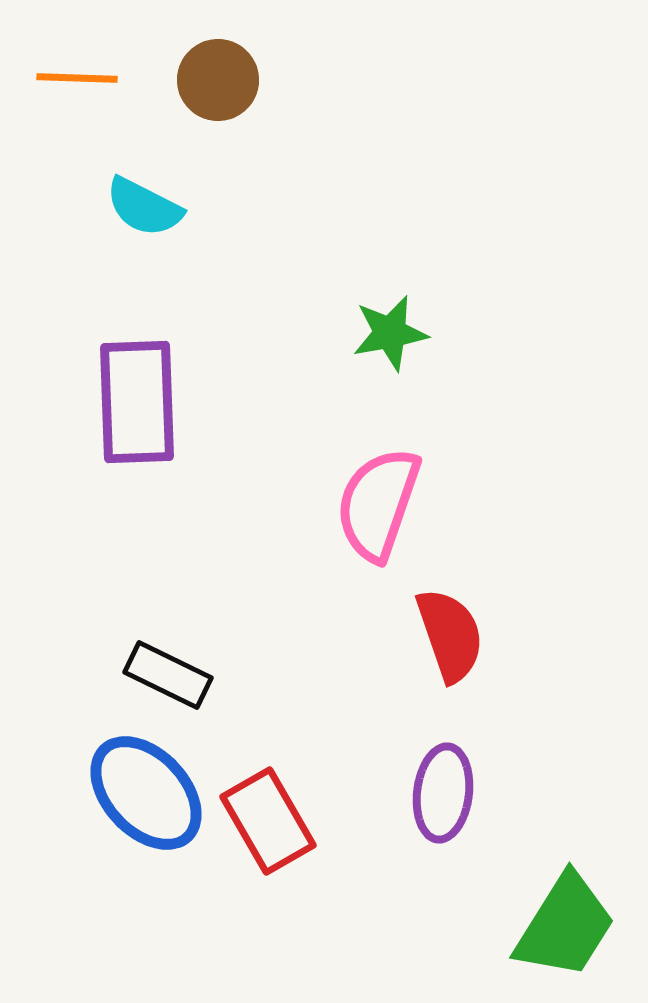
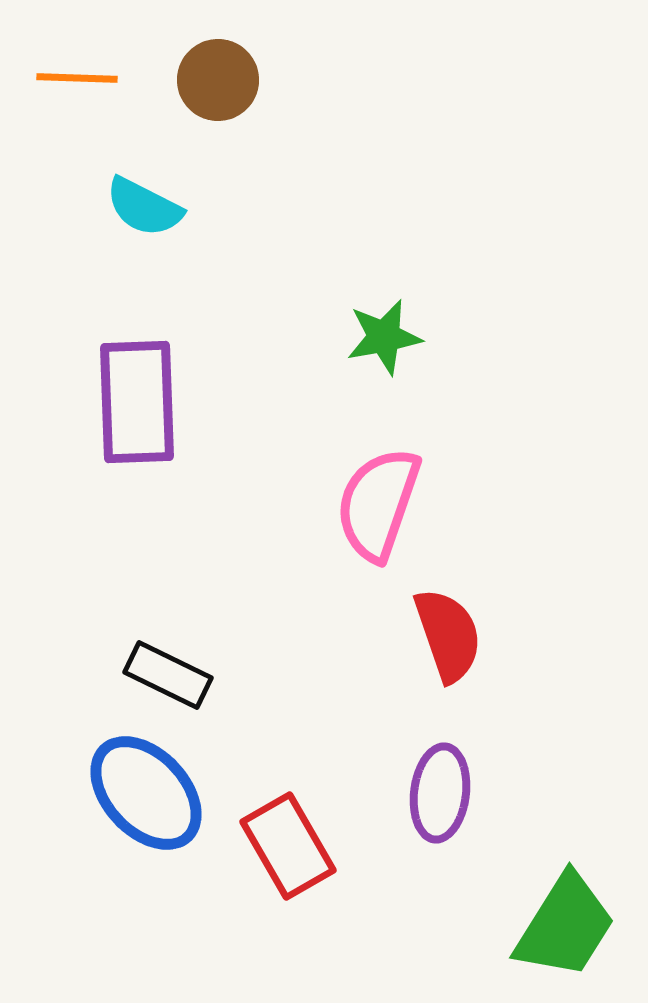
green star: moved 6 px left, 4 px down
red semicircle: moved 2 px left
purple ellipse: moved 3 px left
red rectangle: moved 20 px right, 25 px down
